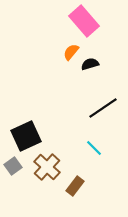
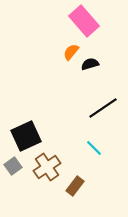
brown cross: rotated 12 degrees clockwise
